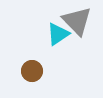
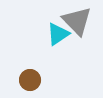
brown circle: moved 2 px left, 9 px down
